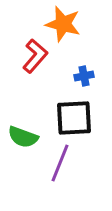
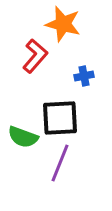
black square: moved 14 px left
